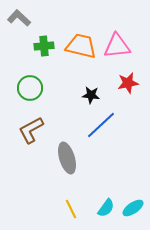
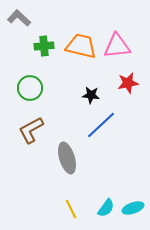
cyan ellipse: rotated 15 degrees clockwise
